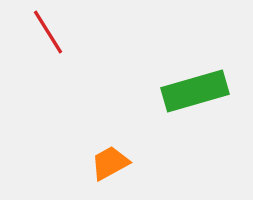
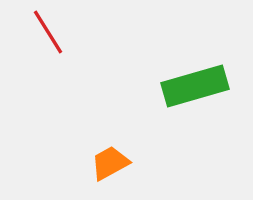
green rectangle: moved 5 px up
